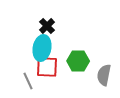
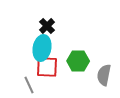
gray line: moved 1 px right, 4 px down
